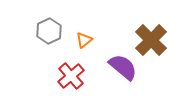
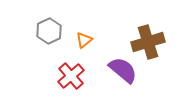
brown cross: moved 3 px left, 2 px down; rotated 28 degrees clockwise
purple semicircle: moved 3 px down
